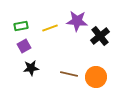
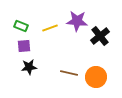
green rectangle: rotated 32 degrees clockwise
purple square: rotated 24 degrees clockwise
black star: moved 2 px left, 1 px up
brown line: moved 1 px up
